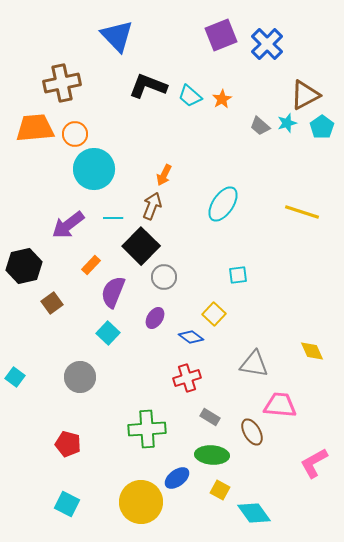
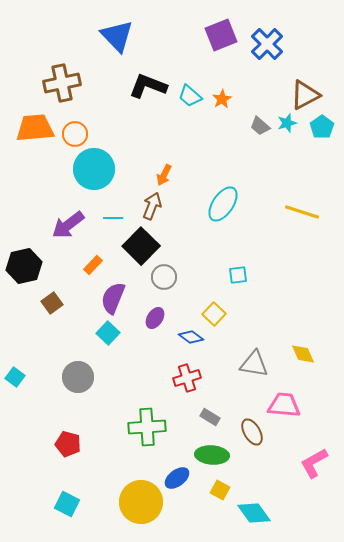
orange rectangle at (91, 265): moved 2 px right
purple semicircle at (113, 292): moved 6 px down
yellow diamond at (312, 351): moved 9 px left, 3 px down
gray circle at (80, 377): moved 2 px left
pink trapezoid at (280, 405): moved 4 px right
green cross at (147, 429): moved 2 px up
